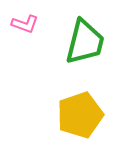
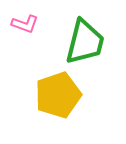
yellow pentagon: moved 22 px left, 20 px up
